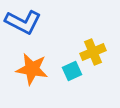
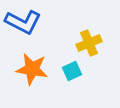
yellow cross: moved 4 px left, 9 px up
